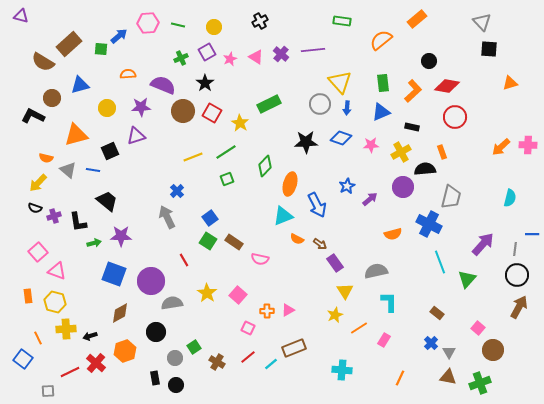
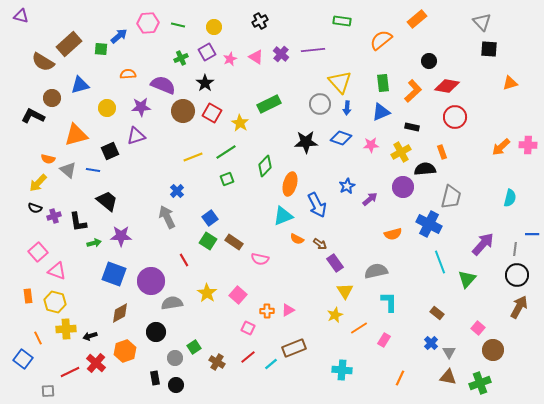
orange semicircle at (46, 158): moved 2 px right, 1 px down
